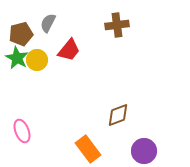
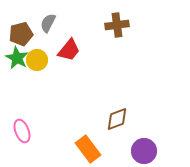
brown diamond: moved 1 px left, 4 px down
